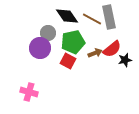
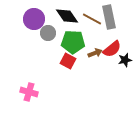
green pentagon: rotated 15 degrees clockwise
purple circle: moved 6 px left, 29 px up
